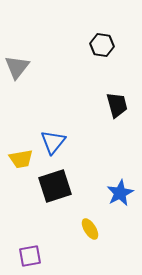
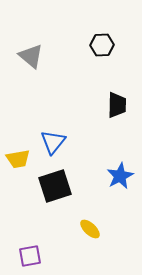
black hexagon: rotated 10 degrees counterclockwise
gray triangle: moved 14 px right, 11 px up; rotated 28 degrees counterclockwise
black trapezoid: rotated 16 degrees clockwise
yellow trapezoid: moved 3 px left
blue star: moved 17 px up
yellow ellipse: rotated 15 degrees counterclockwise
